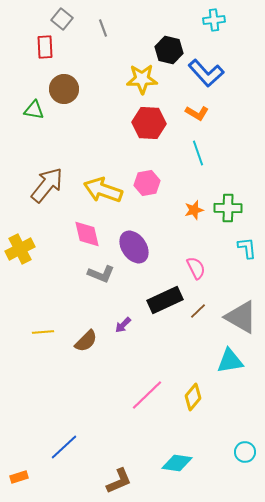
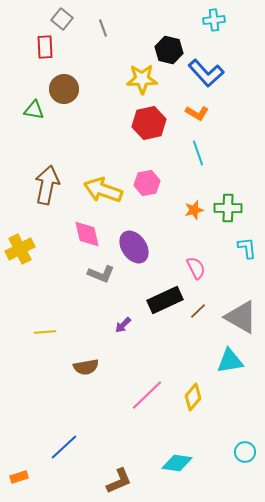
red hexagon: rotated 16 degrees counterclockwise
brown arrow: rotated 27 degrees counterclockwise
yellow line: moved 2 px right
brown semicircle: moved 26 px down; rotated 35 degrees clockwise
